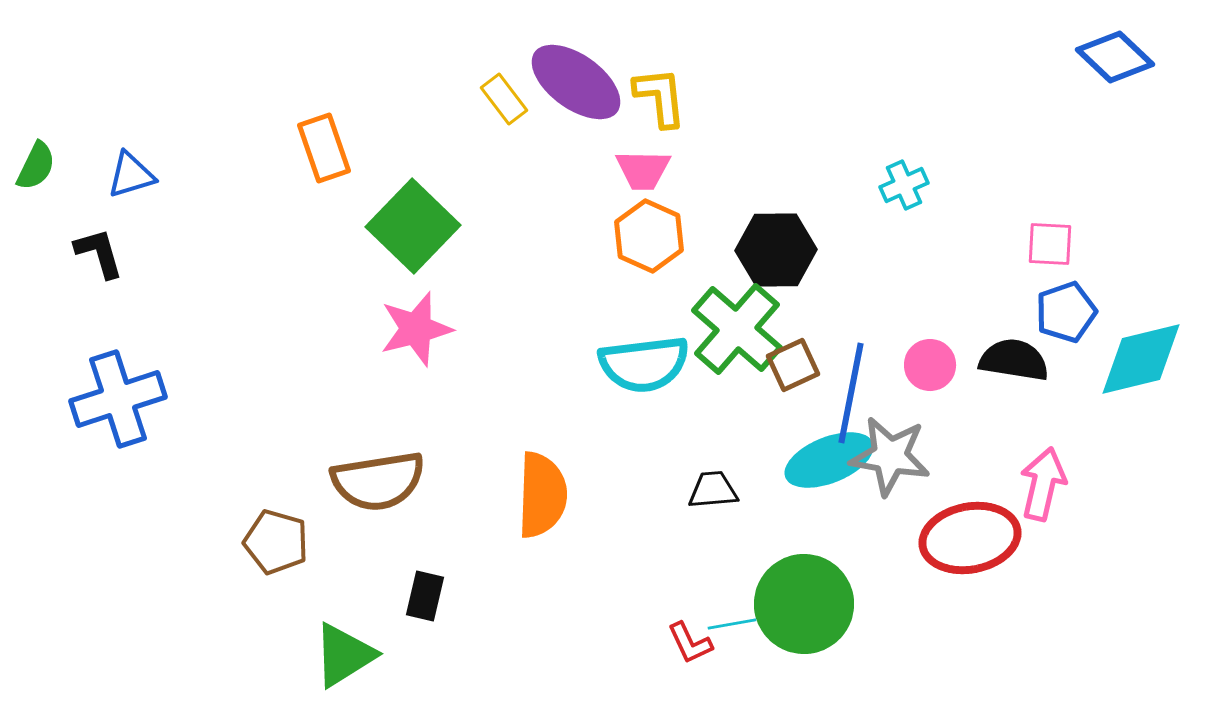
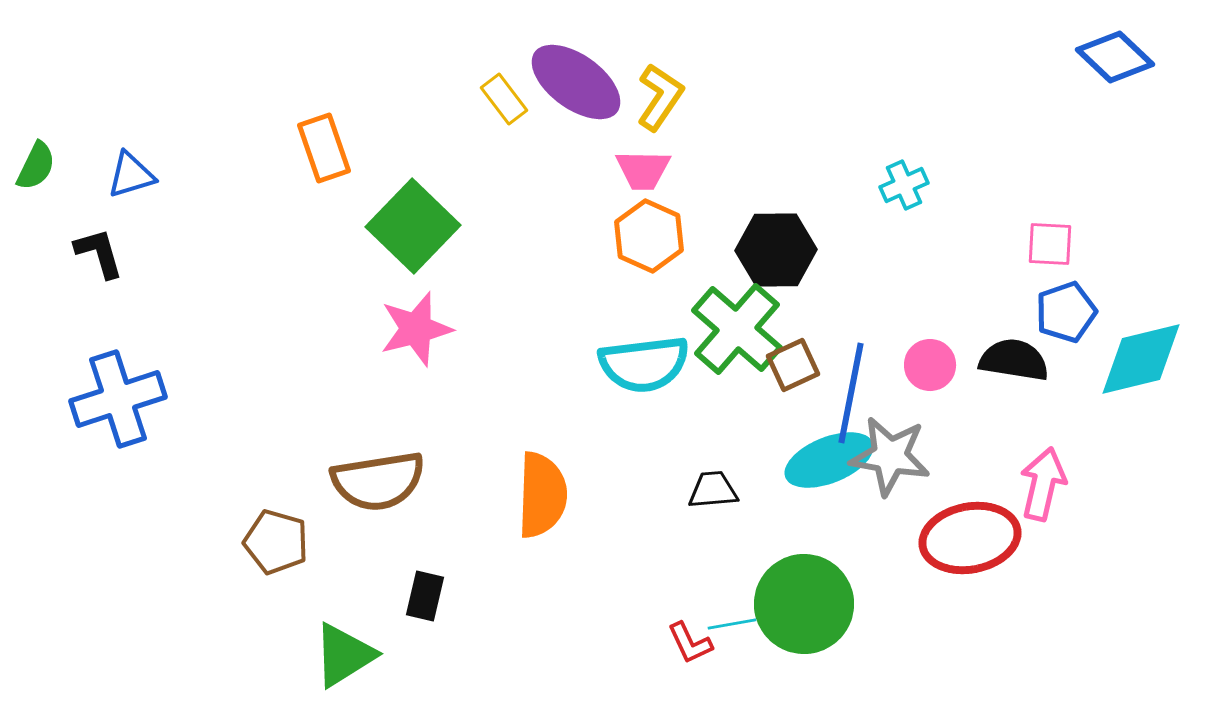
yellow L-shape: rotated 40 degrees clockwise
